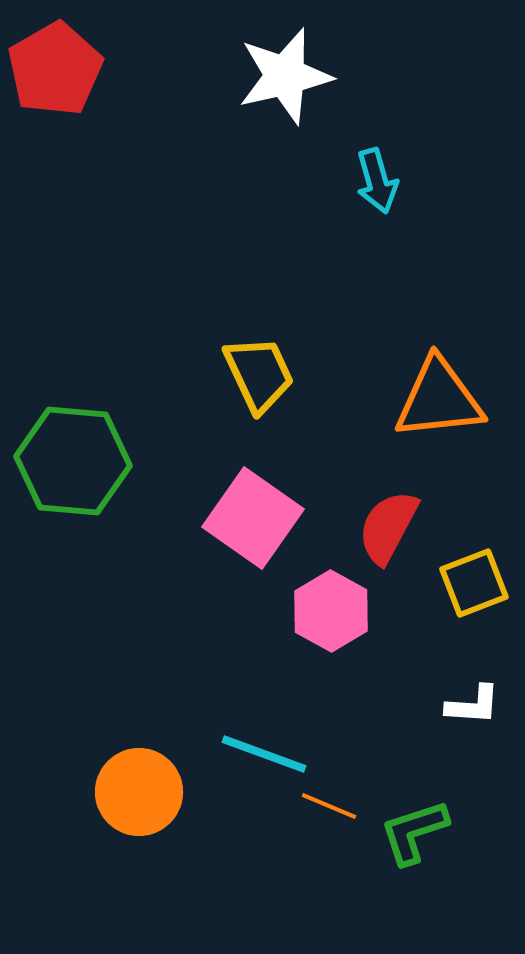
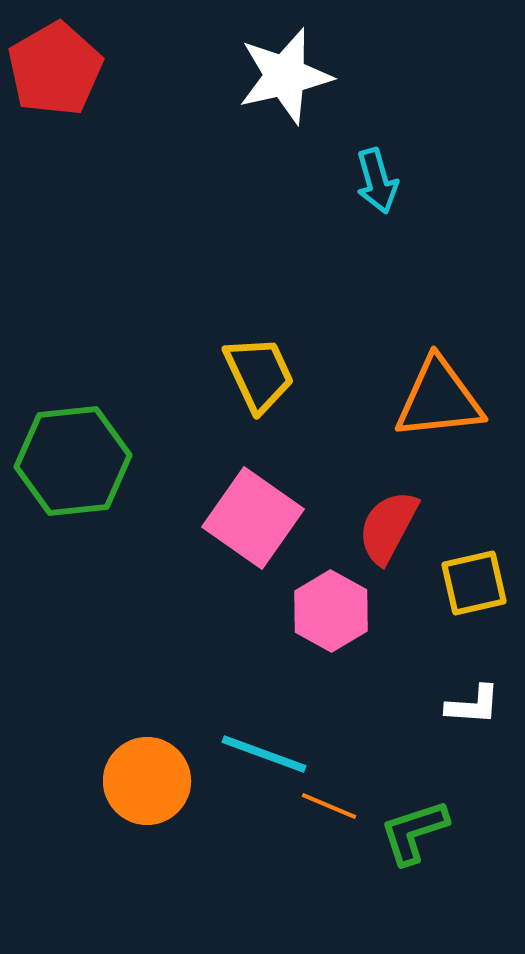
green hexagon: rotated 11 degrees counterclockwise
yellow square: rotated 8 degrees clockwise
orange circle: moved 8 px right, 11 px up
